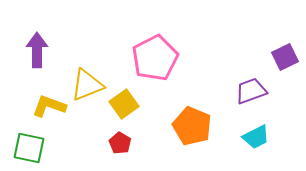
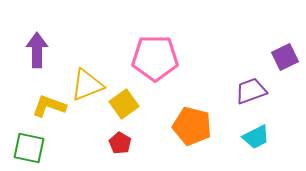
pink pentagon: rotated 27 degrees clockwise
orange pentagon: rotated 9 degrees counterclockwise
